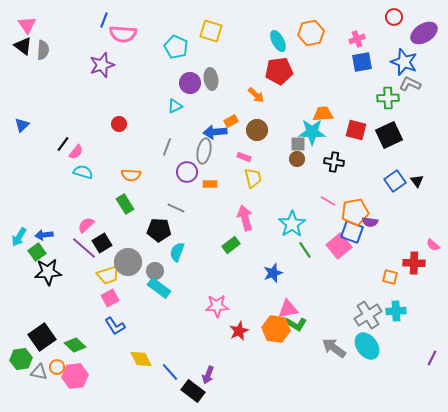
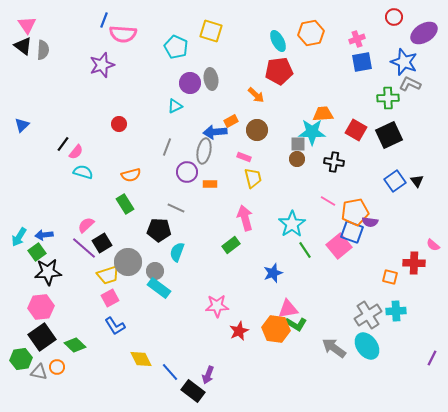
red square at (356, 130): rotated 15 degrees clockwise
orange semicircle at (131, 175): rotated 18 degrees counterclockwise
pink hexagon at (75, 376): moved 34 px left, 69 px up
